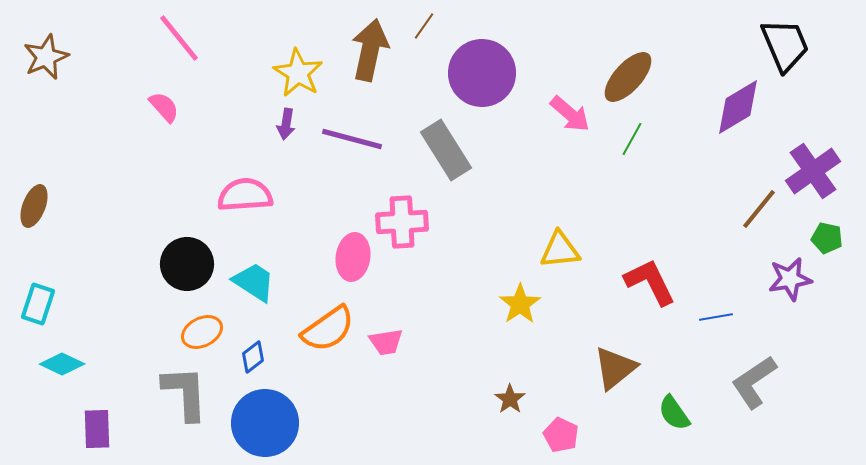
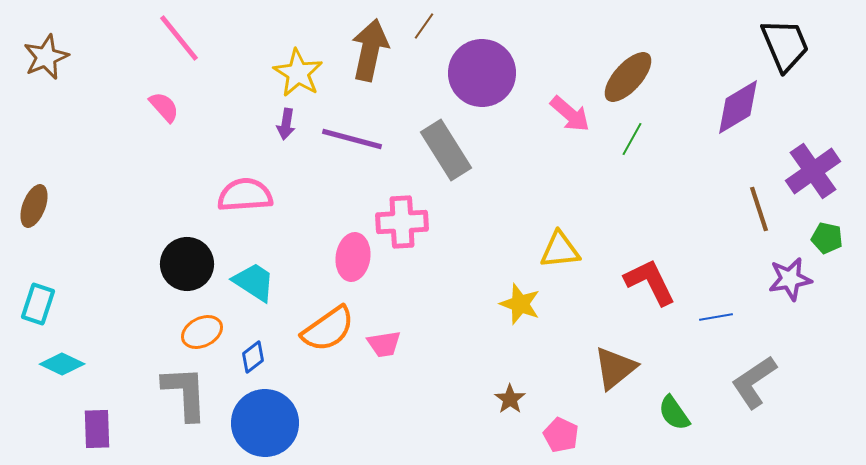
brown line at (759, 209): rotated 57 degrees counterclockwise
yellow star at (520, 304): rotated 18 degrees counterclockwise
pink trapezoid at (386, 342): moved 2 px left, 2 px down
